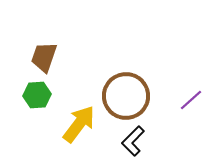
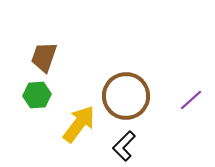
black L-shape: moved 9 px left, 5 px down
